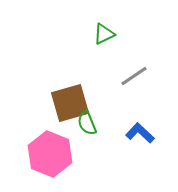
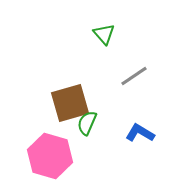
green triangle: rotated 45 degrees counterclockwise
green semicircle: rotated 45 degrees clockwise
blue L-shape: rotated 12 degrees counterclockwise
pink hexagon: moved 2 px down; rotated 6 degrees counterclockwise
